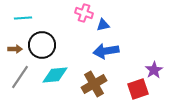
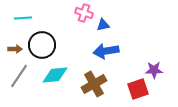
purple star: rotated 30 degrees clockwise
gray line: moved 1 px left, 1 px up
